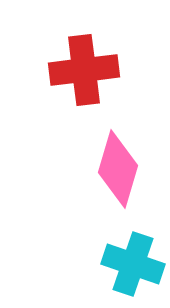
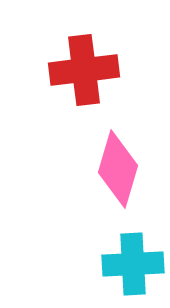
cyan cross: rotated 22 degrees counterclockwise
